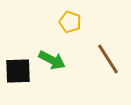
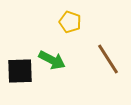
black square: moved 2 px right
